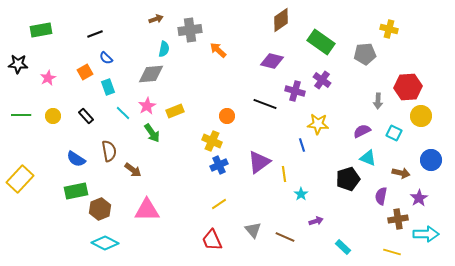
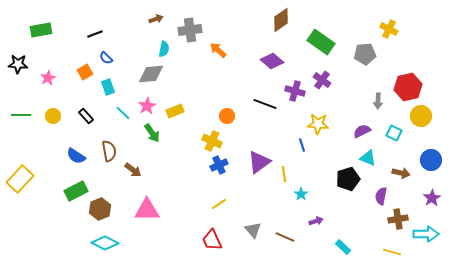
yellow cross at (389, 29): rotated 12 degrees clockwise
purple diamond at (272, 61): rotated 25 degrees clockwise
red hexagon at (408, 87): rotated 8 degrees counterclockwise
blue semicircle at (76, 159): moved 3 px up
green rectangle at (76, 191): rotated 15 degrees counterclockwise
purple star at (419, 198): moved 13 px right
